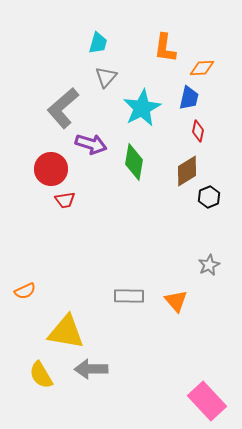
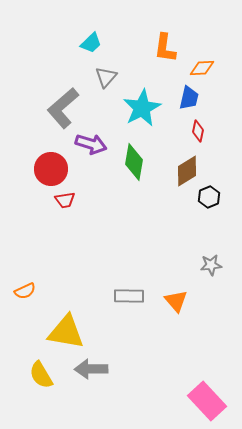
cyan trapezoid: moved 7 px left; rotated 30 degrees clockwise
gray star: moved 2 px right; rotated 20 degrees clockwise
